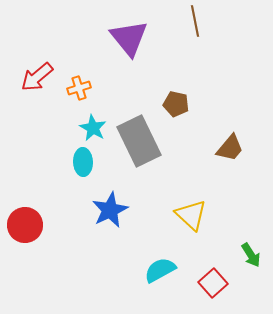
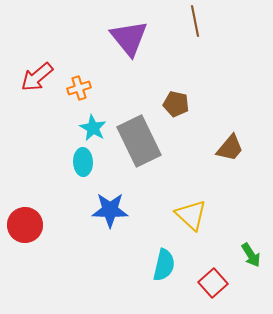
blue star: rotated 27 degrees clockwise
cyan semicircle: moved 4 px right, 5 px up; rotated 132 degrees clockwise
